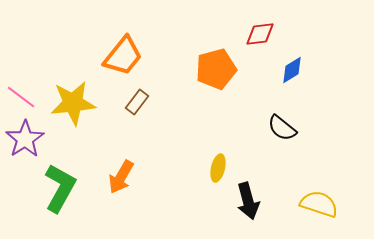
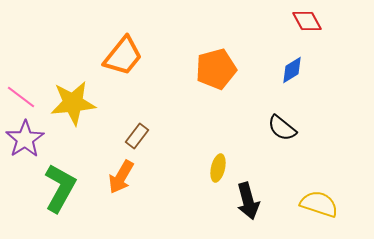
red diamond: moved 47 px right, 13 px up; rotated 68 degrees clockwise
brown rectangle: moved 34 px down
